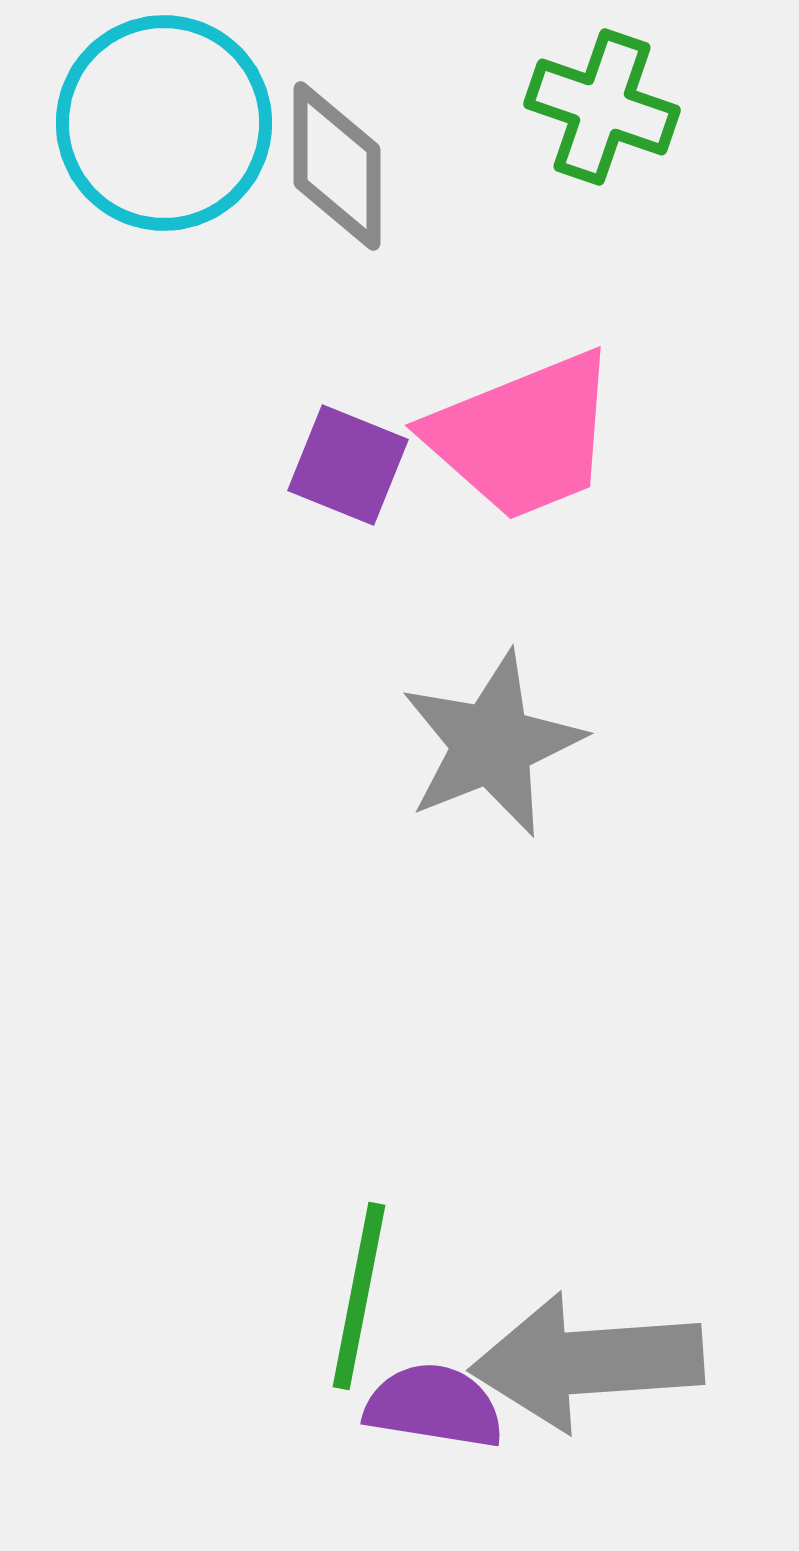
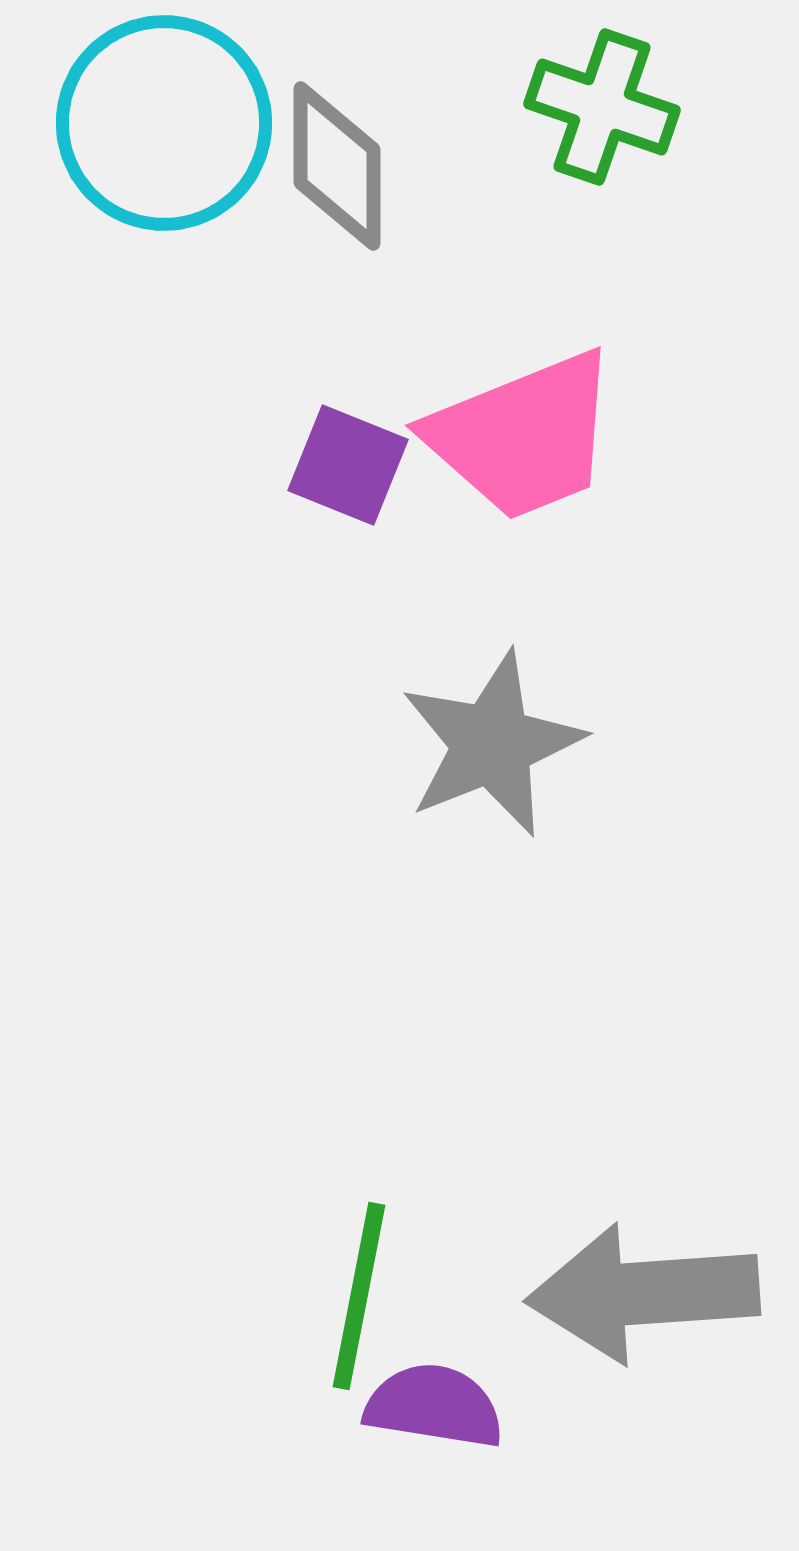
gray arrow: moved 56 px right, 69 px up
